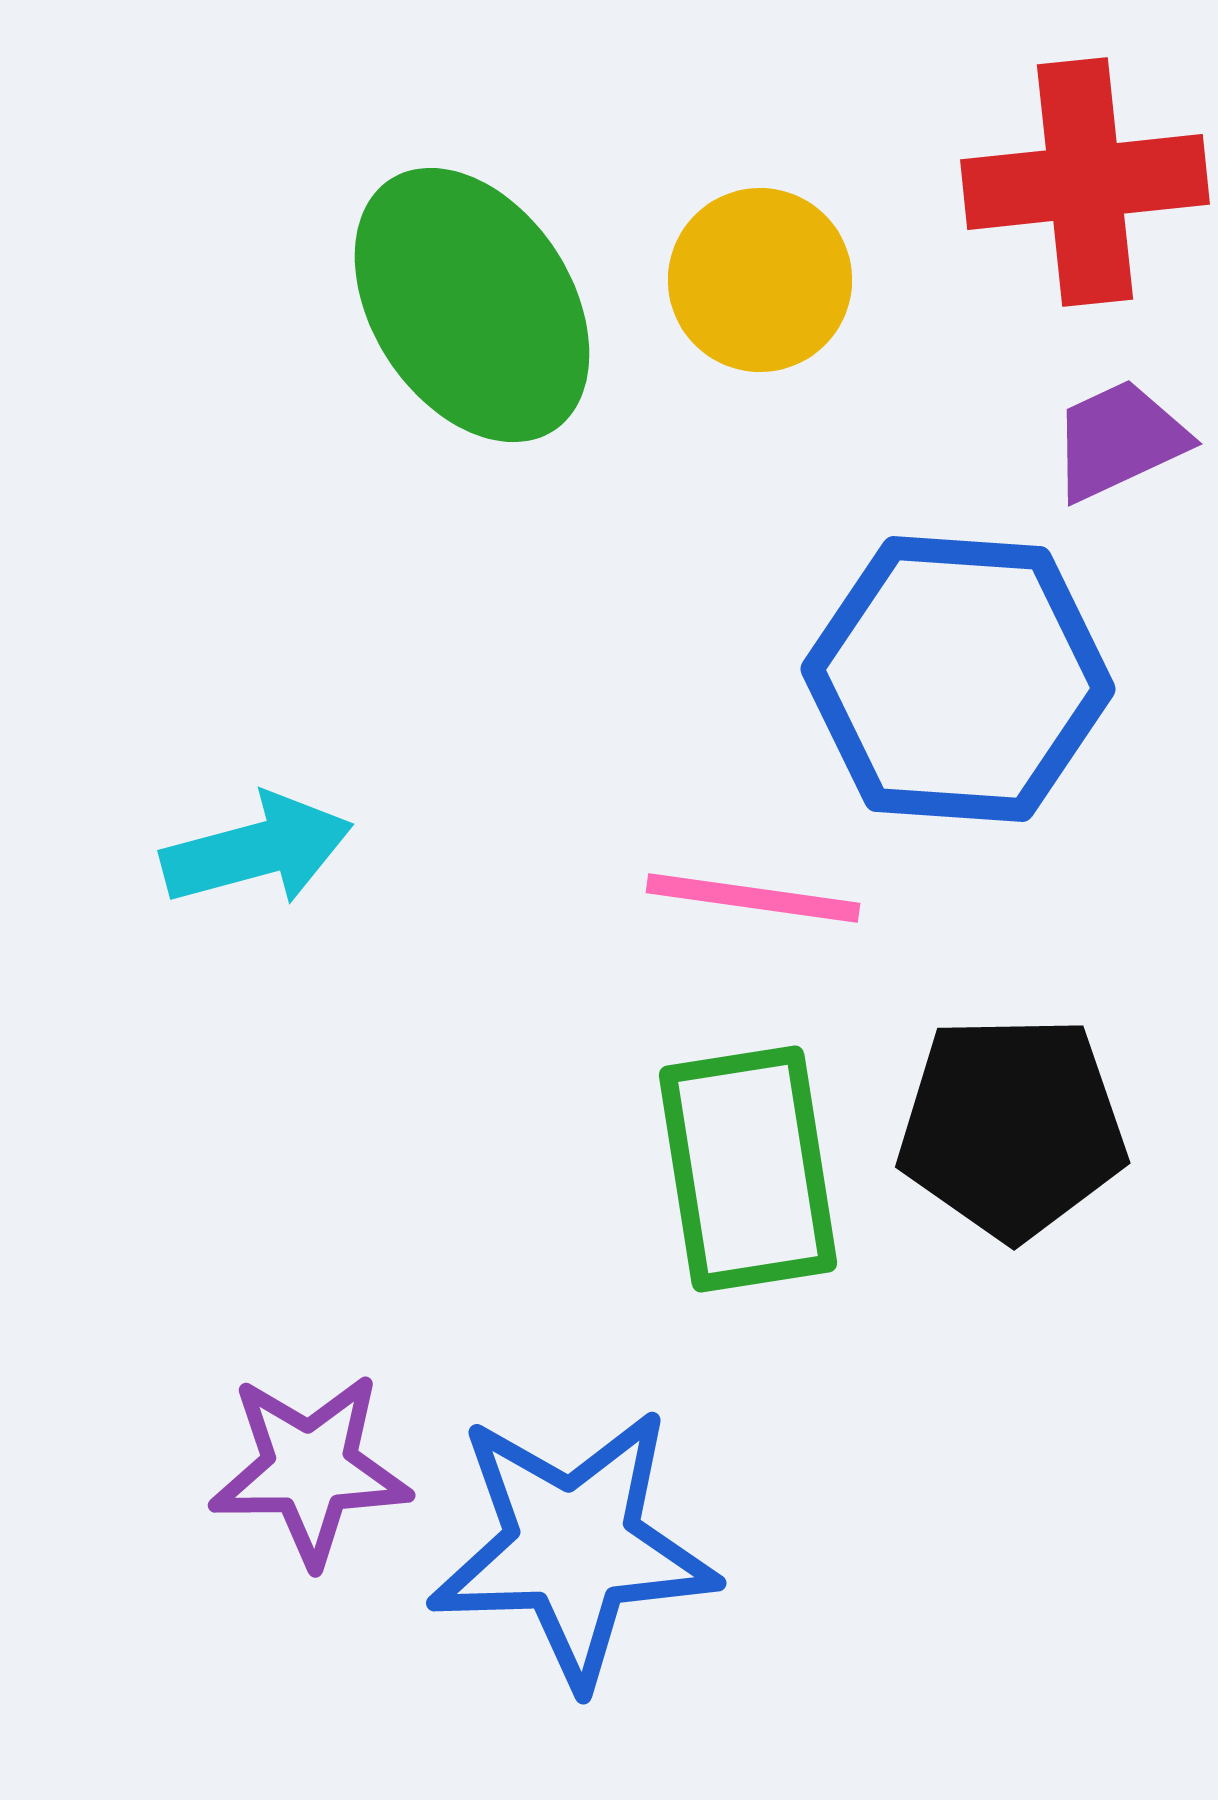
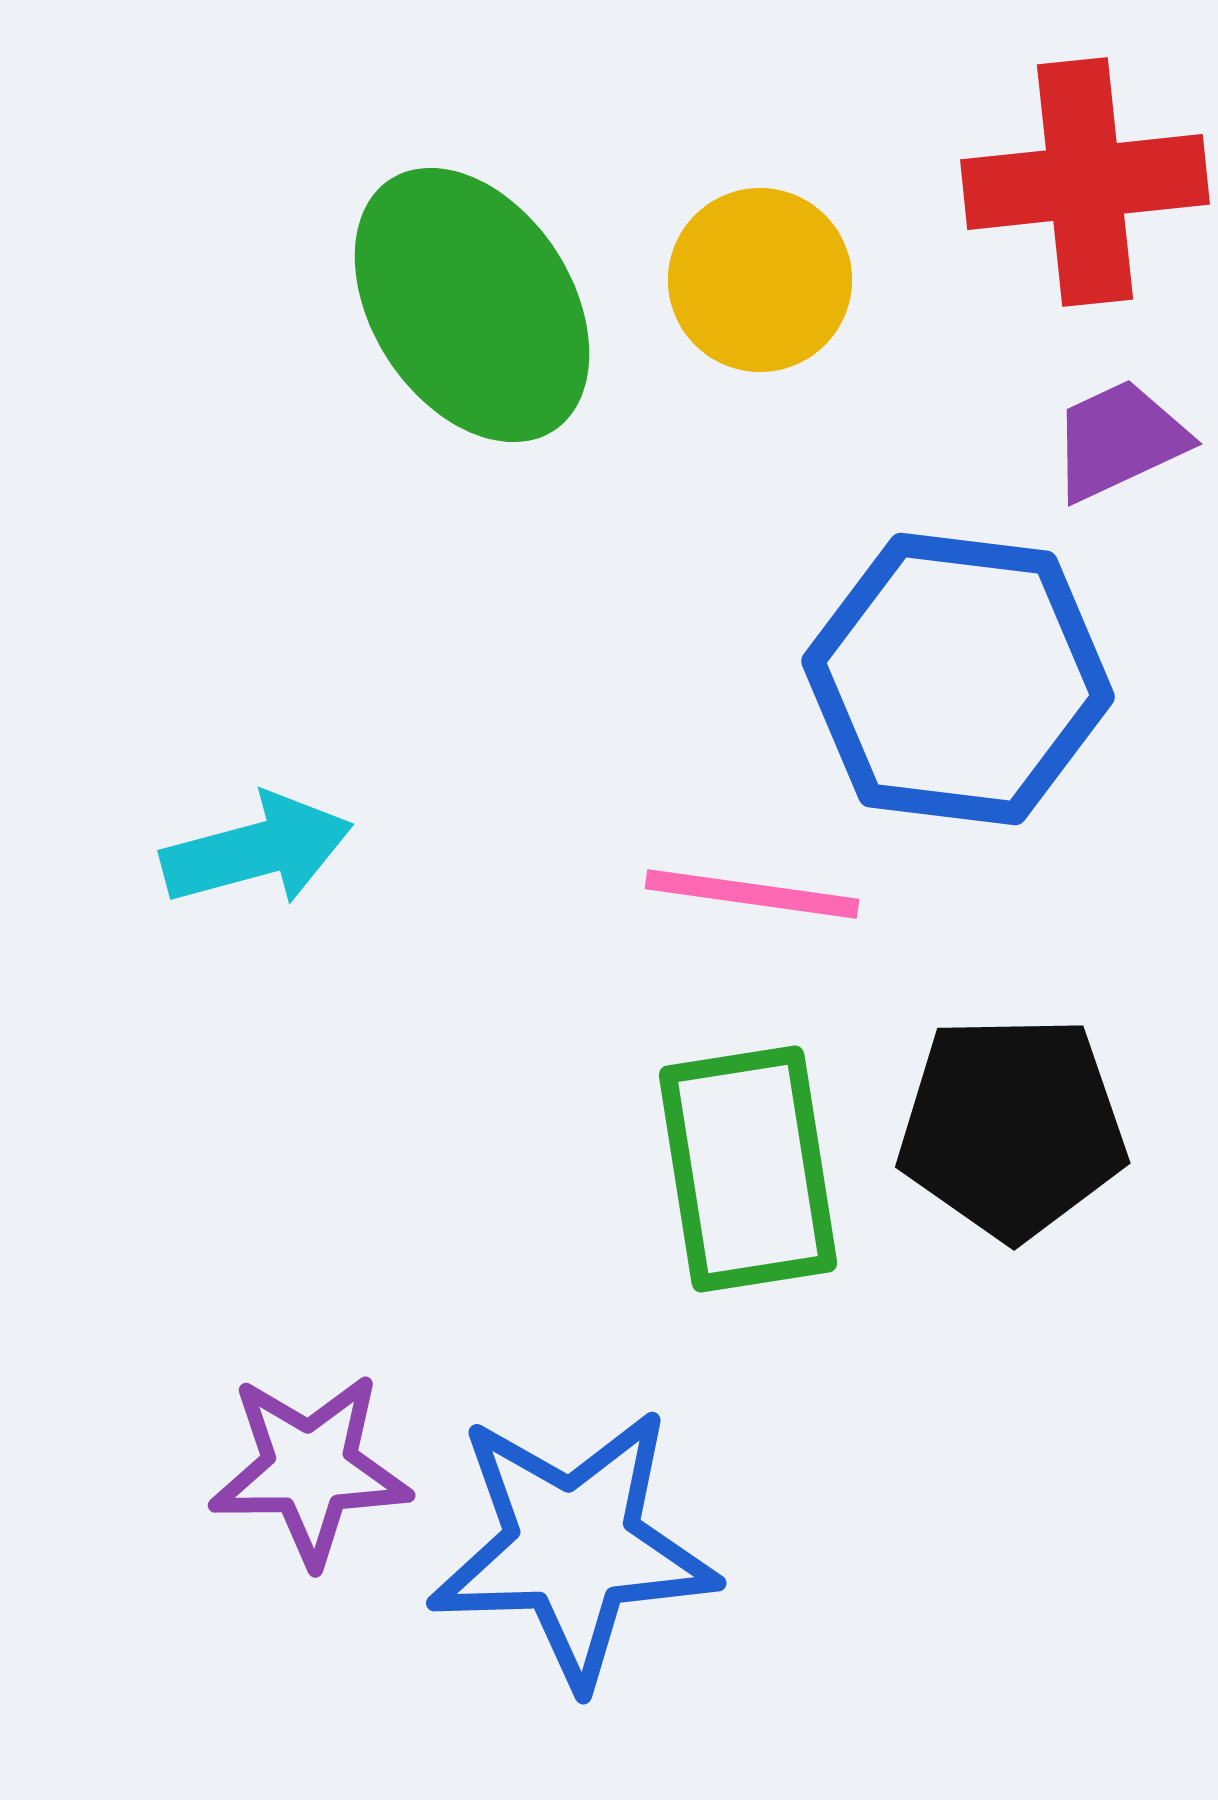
blue hexagon: rotated 3 degrees clockwise
pink line: moved 1 px left, 4 px up
